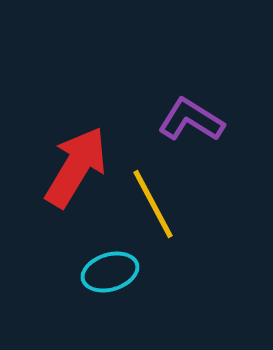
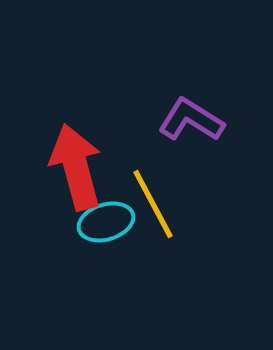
red arrow: rotated 46 degrees counterclockwise
cyan ellipse: moved 4 px left, 50 px up
